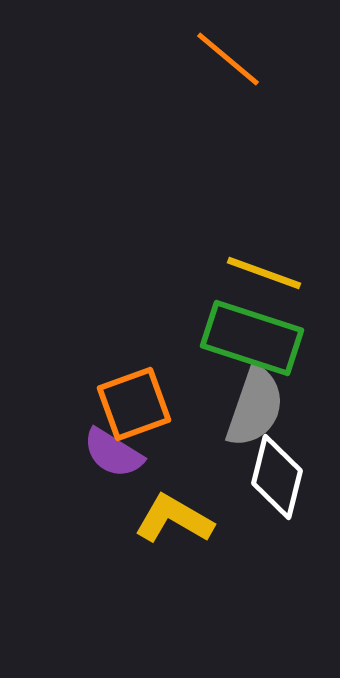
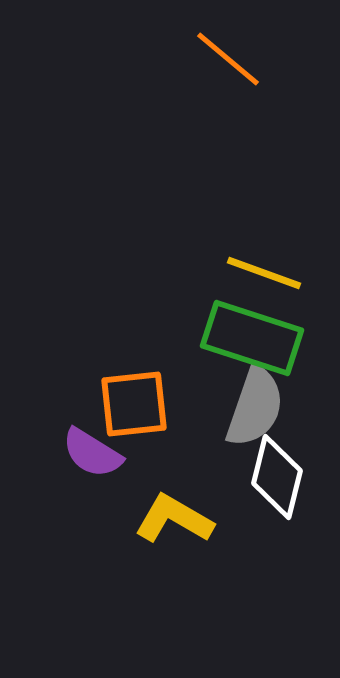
orange square: rotated 14 degrees clockwise
purple semicircle: moved 21 px left
